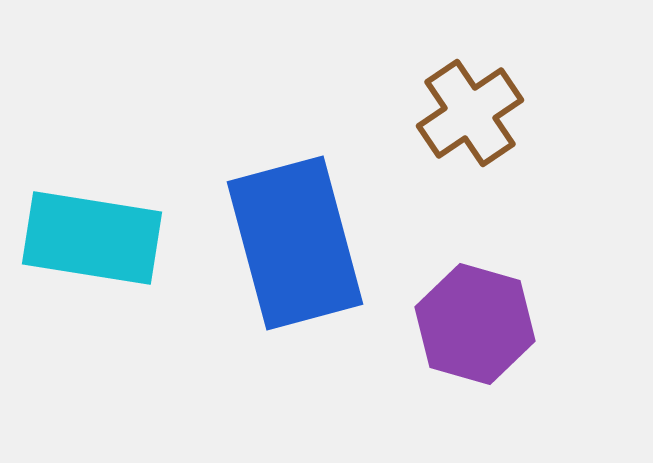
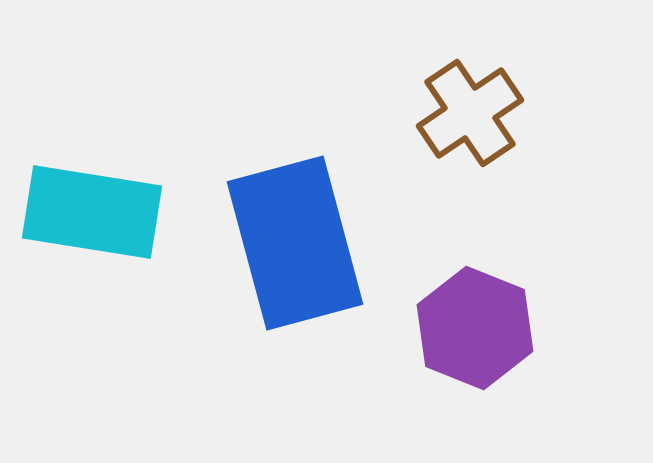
cyan rectangle: moved 26 px up
purple hexagon: moved 4 px down; rotated 6 degrees clockwise
